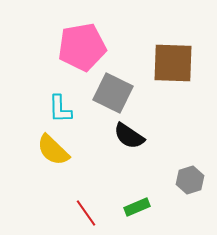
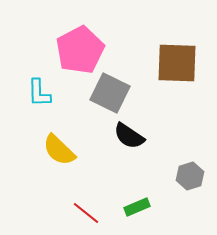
pink pentagon: moved 2 px left, 3 px down; rotated 18 degrees counterclockwise
brown square: moved 4 px right
gray square: moved 3 px left
cyan L-shape: moved 21 px left, 16 px up
yellow semicircle: moved 6 px right
gray hexagon: moved 4 px up
red line: rotated 16 degrees counterclockwise
